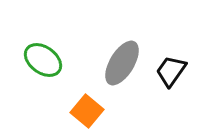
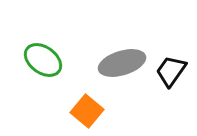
gray ellipse: rotated 42 degrees clockwise
